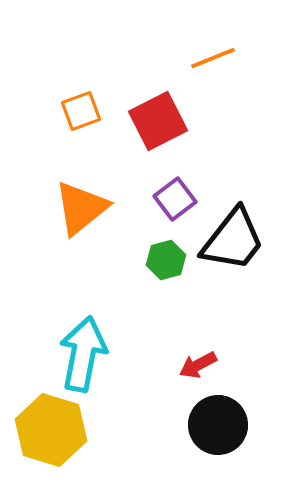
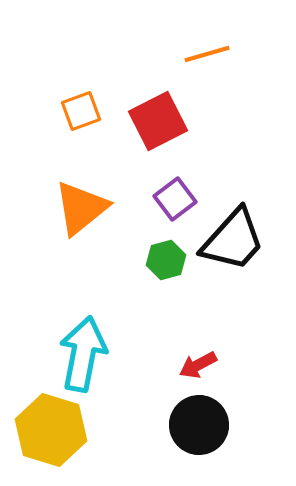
orange line: moved 6 px left, 4 px up; rotated 6 degrees clockwise
black trapezoid: rotated 4 degrees clockwise
black circle: moved 19 px left
